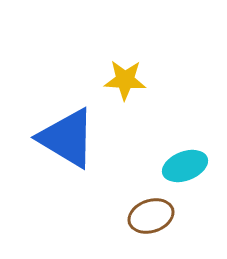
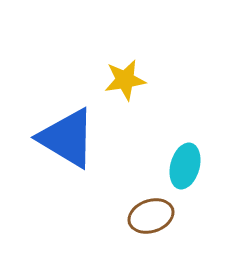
yellow star: rotated 12 degrees counterclockwise
cyan ellipse: rotated 54 degrees counterclockwise
